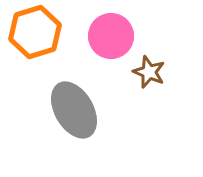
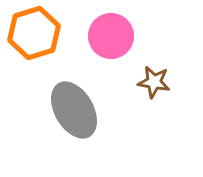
orange hexagon: moved 1 px left, 1 px down
brown star: moved 5 px right, 10 px down; rotated 12 degrees counterclockwise
